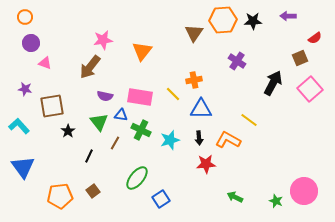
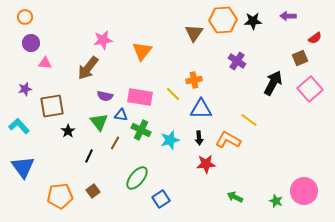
pink triangle at (45, 63): rotated 16 degrees counterclockwise
brown arrow at (90, 67): moved 2 px left, 1 px down
purple star at (25, 89): rotated 24 degrees counterclockwise
